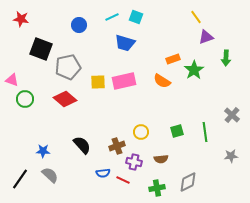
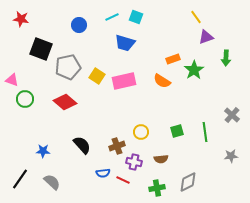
yellow square: moved 1 px left, 6 px up; rotated 35 degrees clockwise
red diamond: moved 3 px down
gray semicircle: moved 2 px right, 7 px down
